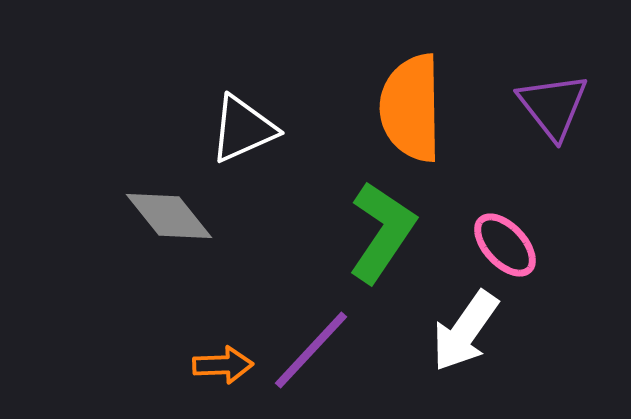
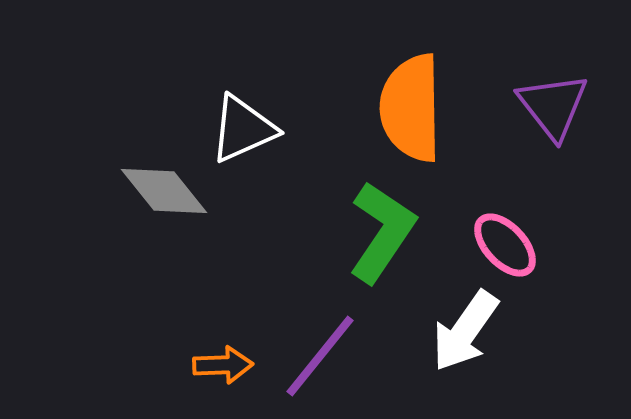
gray diamond: moved 5 px left, 25 px up
purple line: moved 9 px right, 6 px down; rotated 4 degrees counterclockwise
